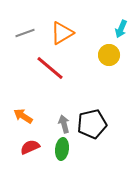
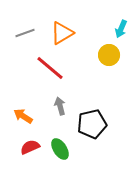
gray arrow: moved 4 px left, 18 px up
green ellipse: moved 2 px left; rotated 40 degrees counterclockwise
